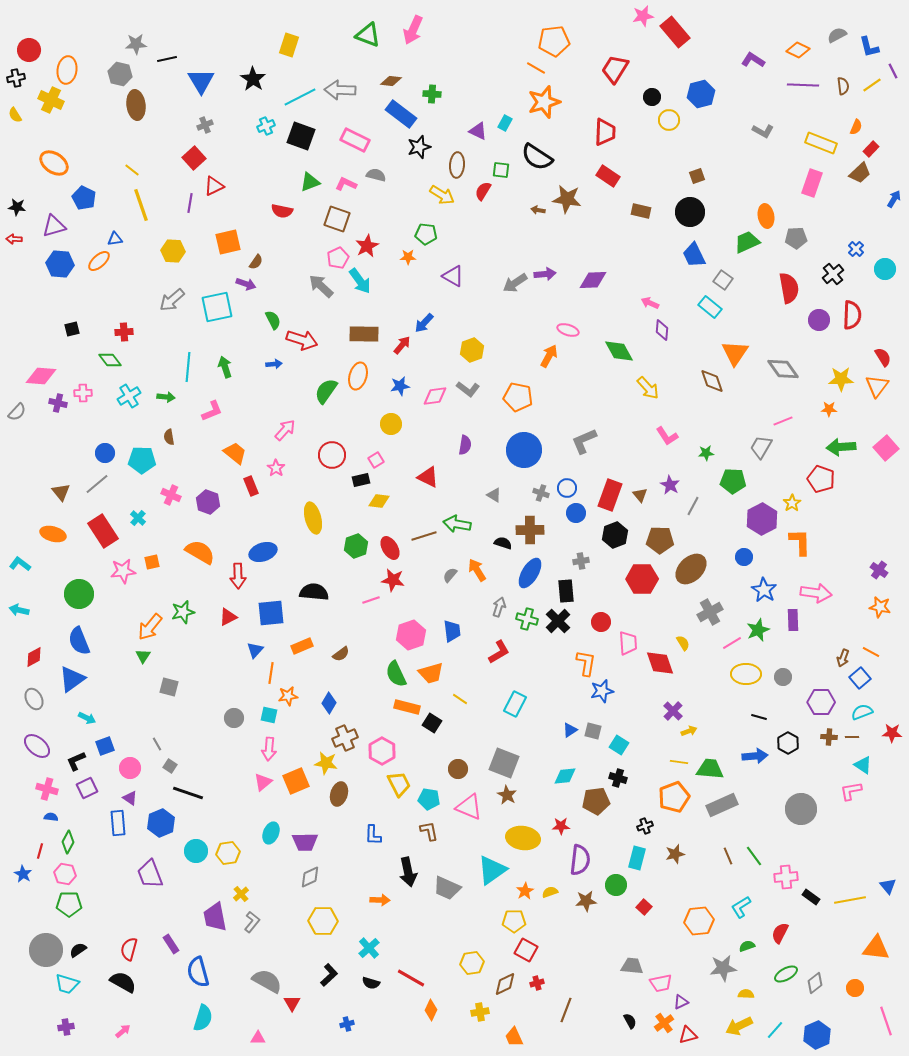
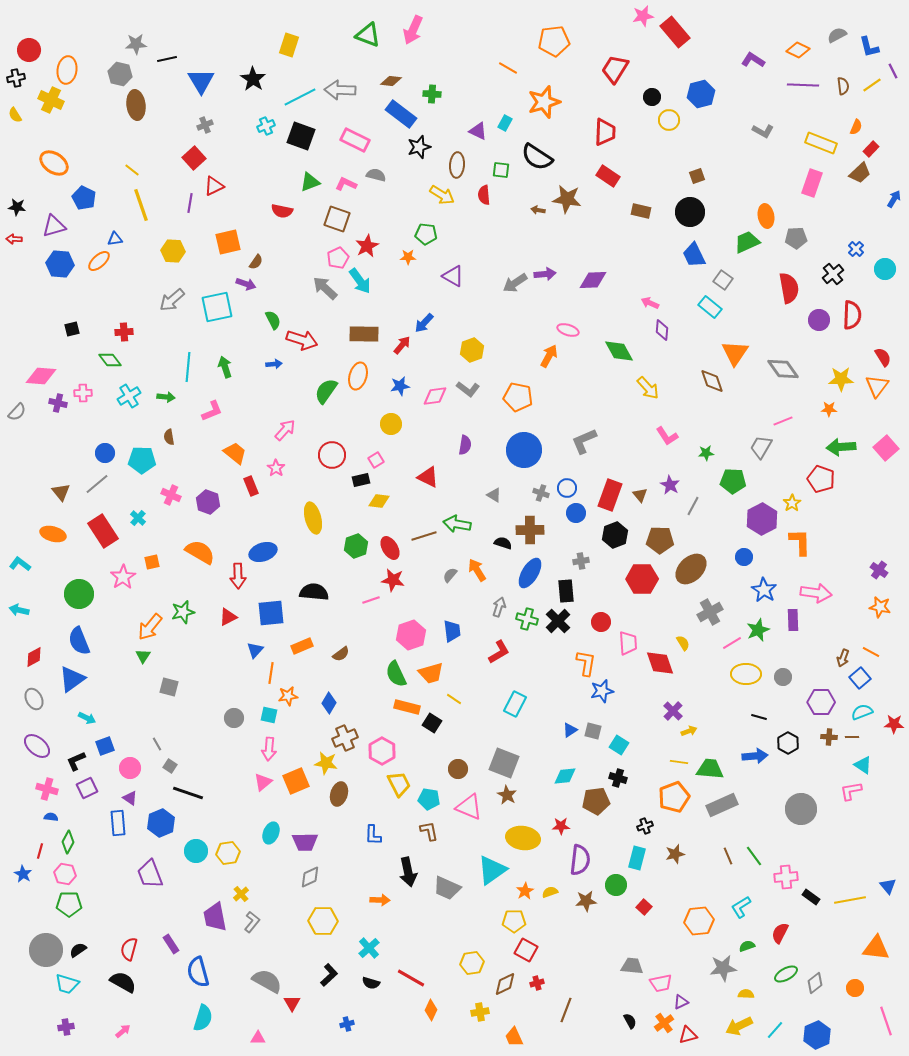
orange line at (536, 68): moved 28 px left
red semicircle at (483, 191): moved 1 px right, 4 px down; rotated 36 degrees counterclockwise
gray arrow at (321, 286): moved 4 px right, 2 px down
pink star at (123, 571): moved 6 px down; rotated 25 degrees counterclockwise
yellow line at (460, 699): moved 6 px left
red star at (892, 733): moved 2 px right, 9 px up
